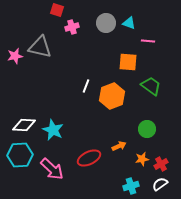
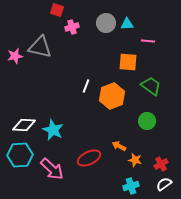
cyan triangle: moved 2 px left, 1 px down; rotated 24 degrees counterclockwise
green circle: moved 8 px up
orange arrow: rotated 128 degrees counterclockwise
orange star: moved 7 px left, 1 px down; rotated 24 degrees clockwise
white semicircle: moved 4 px right
